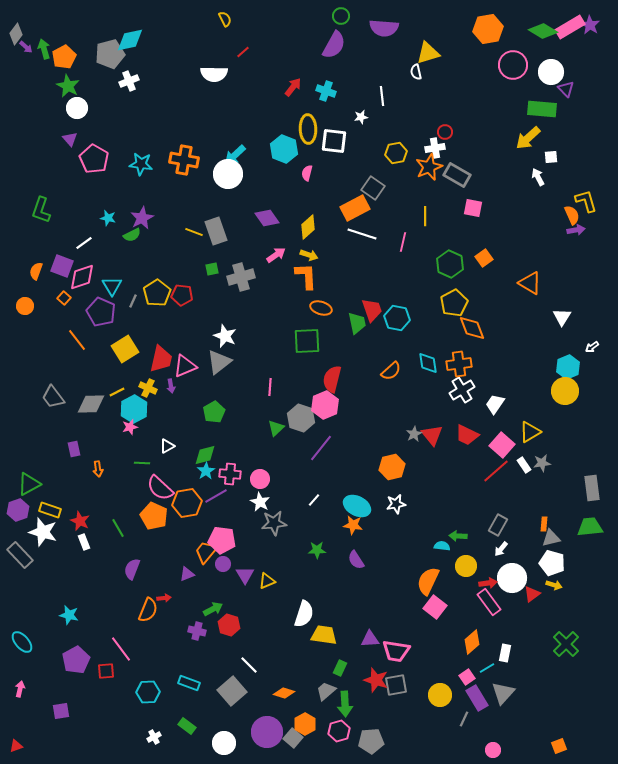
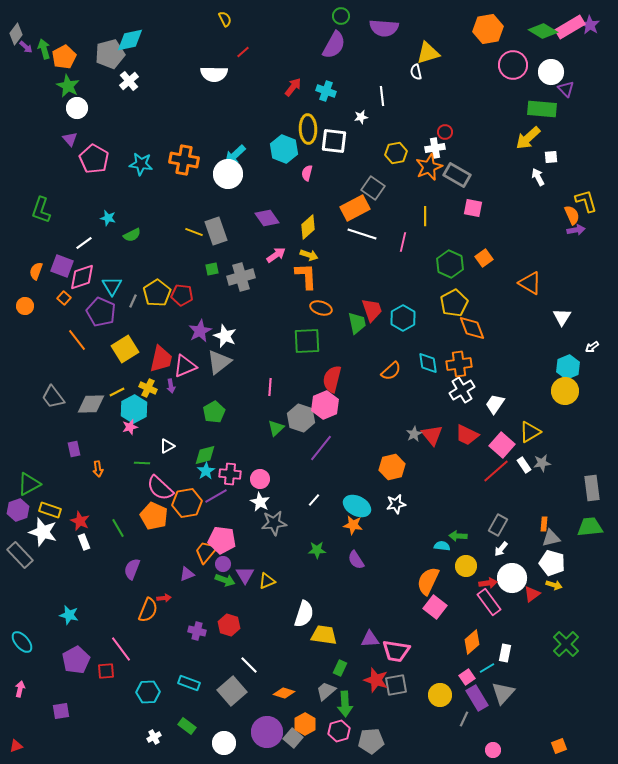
white cross at (129, 81): rotated 18 degrees counterclockwise
purple star at (142, 218): moved 58 px right, 113 px down
cyan hexagon at (397, 318): moved 6 px right; rotated 20 degrees clockwise
green arrow at (213, 609): moved 12 px right, 29 px up; rotated 48 degrees clockwise
